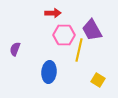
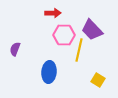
purple trapezoid: rotated 15 degrees counterclockwise
